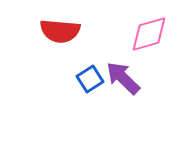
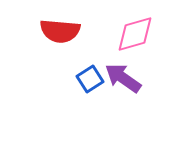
pink diamond: moved 14 px left
purple arrow: rotated 9 degrees counterclockwise
